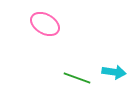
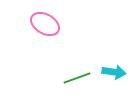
green line: rotated 40 degrees counterclockwise
